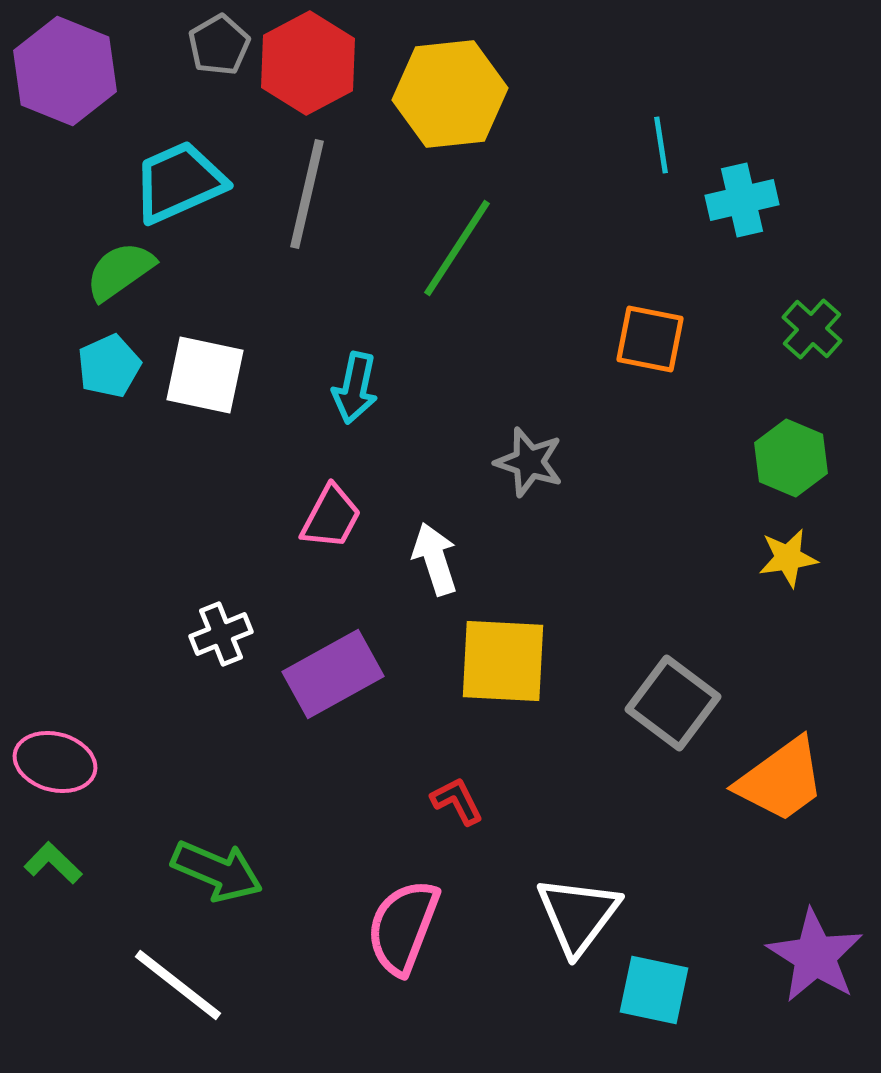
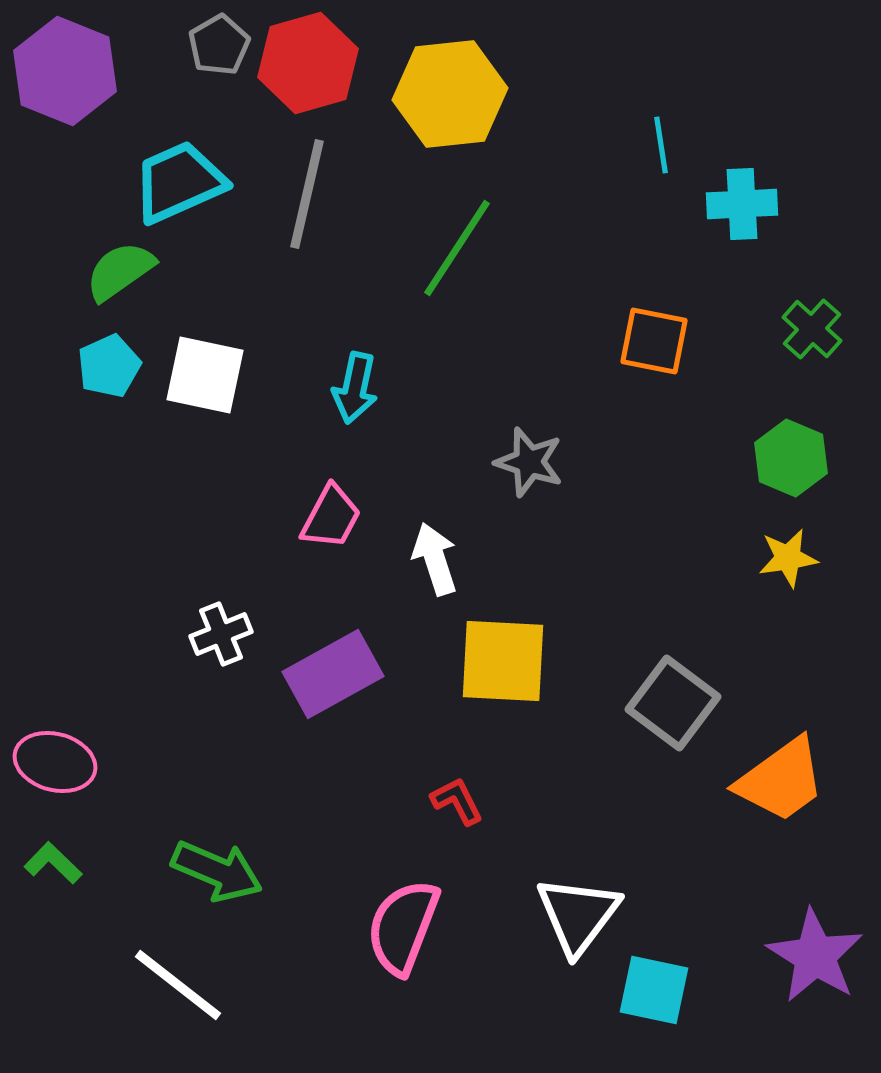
red hexagon: rotated 12 degrees clockwise
cyan cross: moved 4 px down; rotated 10 degrees clockwise
orange square: moved 4 px right, 2 px down
